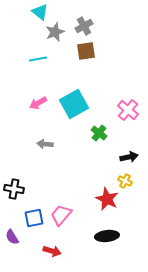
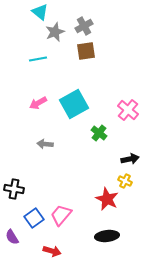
black arrow: moved 1 px right, 2 px down
blue square: rotated 24 degrees counterclockwise
